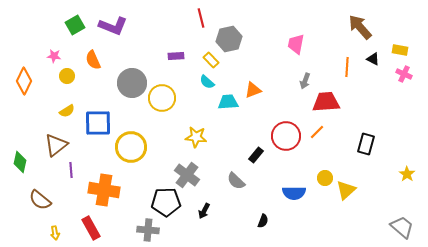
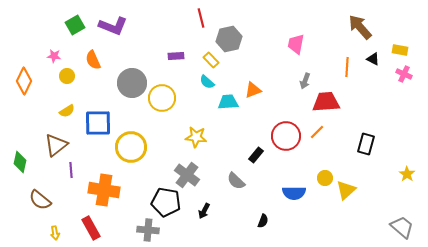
black pentagon at (166, 202): rotated 12 degrees clockwise
